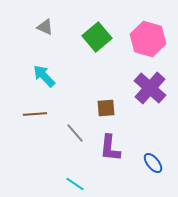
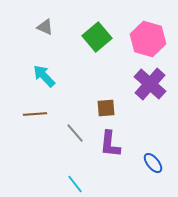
purple cross: moved 4 px up
purple L-shape: moved 4 px up
cyan line: rotated 18 degrees clockwise
